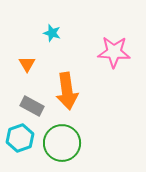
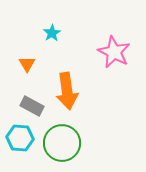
cyan star: rotated 24 degrees clockwise
pink star: rotated 24 degrees clockwise
cyan hexagon: rotated 24 degrees clockwise
